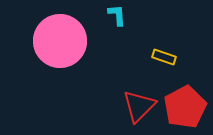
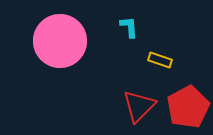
cyan L-shape: moved 12 px right, 12 px down
yellow rectangle: moved 4 px left, 3 px down
red pentagon: moved 3 px right
